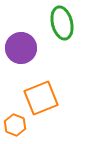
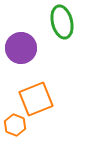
green ellipse: moved 1 px up
orange square: moved 5 px left, 1 px down
